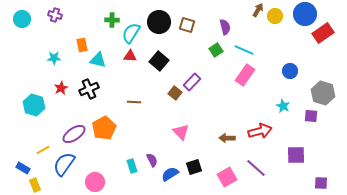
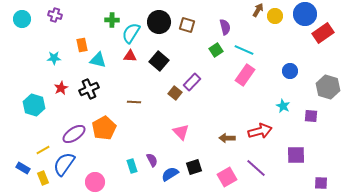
gray hexagon at (323, 93): moved 5 px right, 6 px up
yellow rectangle at (35, 185): moved 8 px right, 7 px up
